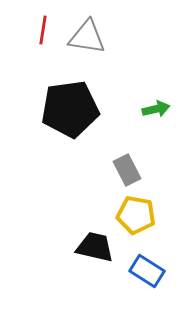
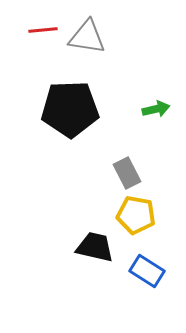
red line: rotated 76 degrees clockwise
black pentagon: rotated 6 degrees clockwise
gray rectangle: moved 3 px down
